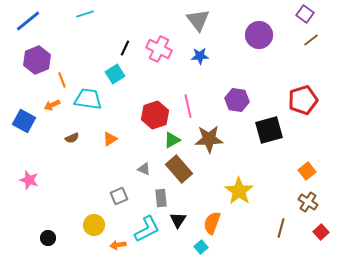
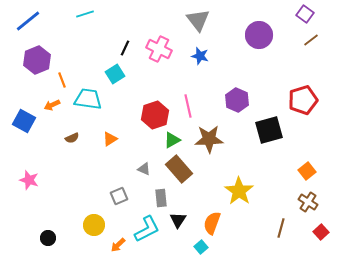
blue star at (200, 56): rotated 18 degrees clockwise
purple hexagon at (237, 100): rotated 15 degrees clockwise
orange arrow at (118, 245): rotated 35 degrees counterclockwise
